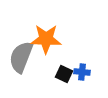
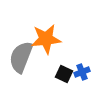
orange star: rotated 8 degrees counterclockwise
blue cross: rotated 28 degrees counterclockwise
